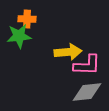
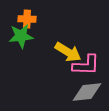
green star: moved 2 px right
yellow arrow: rotated 36 degrees clockwise
pink L-shape: moved 1 px left
